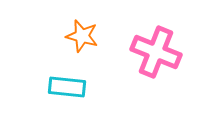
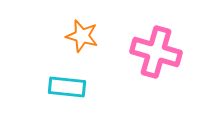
pink cross: rotated 6 degrees counterclockwise
